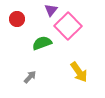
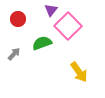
red circle: moved 1 px right
gray arrow: moved 16 px left, 23 px up
